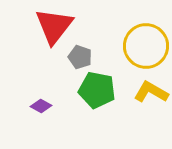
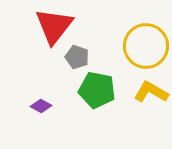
gray pentagon: moved 3 px left
